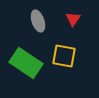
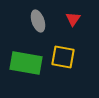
yellow square: moved 1 px left, 1 px down
green rectangle: rotated 24 degrees counterclockwise
